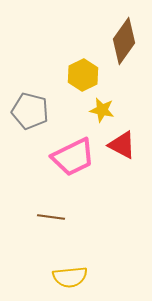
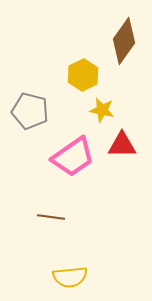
red triangle: rotated 28 degrees counterclockwise
pink trapezoid: rotated 9 degrees counterclockwise
